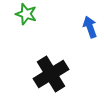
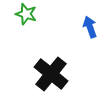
black cross: rotated 20 degrees counterclockwise
